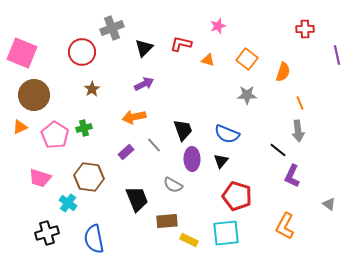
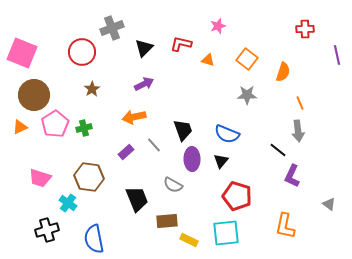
pink pentagon at (55, 135): moved 11 px up; rotated 8 degrees clockwise
orange L-shape at (285, 226): rotated 16 degrees counterclockwise
black cross at (47, 233): moved 3 px up
